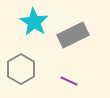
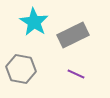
gray hexagon: rotated 20 degrees counterclockwise
purple line: moved 7 px right, 7 px up
